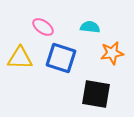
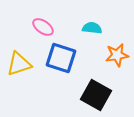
cyan semicircle: moved 2 px right, 1 px down
orange star: moved 5 px right, 2 px down
yellow triangle: moved 1 px left, 6 px down; rotated 20 degrees counterclockwise
black square: moved 1 px down; rotated 20 degrees clockwise
